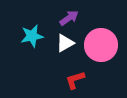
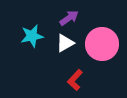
pink circle: moved 1 px right, 1 px up
red L-shape: rotated 30 degrees counterclockwise
